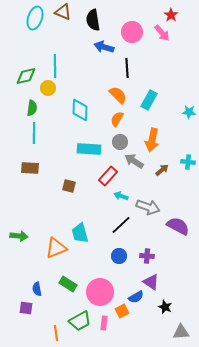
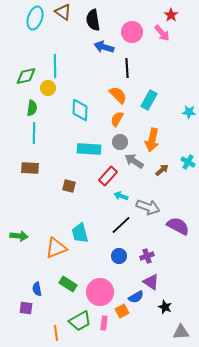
brown triangle at (63, 12): rotated 12 degrees clockwise
cyan cross at (188, 162): rotated 24 degrees clockwise
purple cross at (147, 256): rotated 24 degrees counterclockwise
